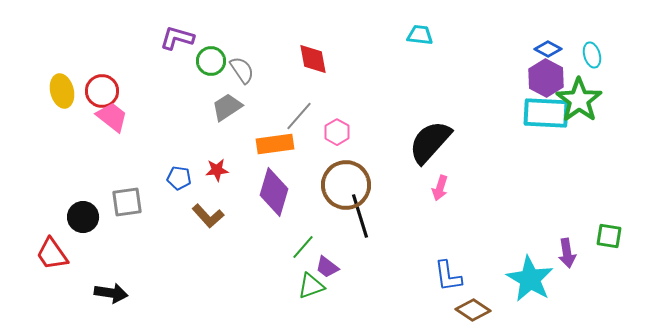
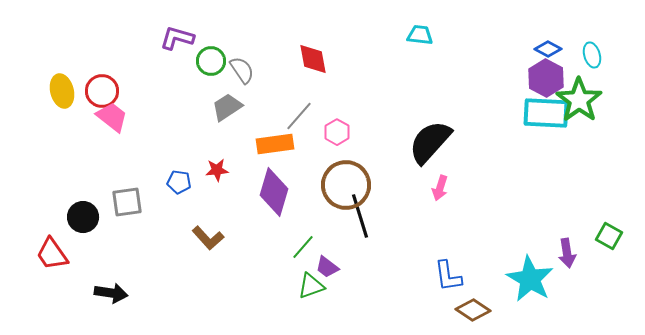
blue pentagon: moved 4 px down
brown L-shape: moved 22 px down
green square: rotated 20 degrees clockwise
